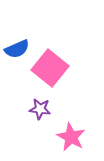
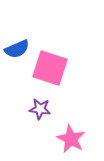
pink square: rotated 21 degrees counterclockwise
pink star: moved 2 px down
